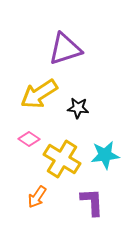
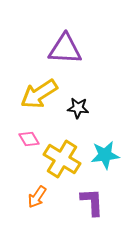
purple triangle: rotated 21 degrees clockwise
pink diamond: rotated 25 degrees clockwise
